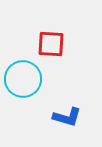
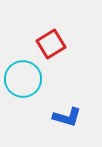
red square: rotated 36 degrees counterclockwise
